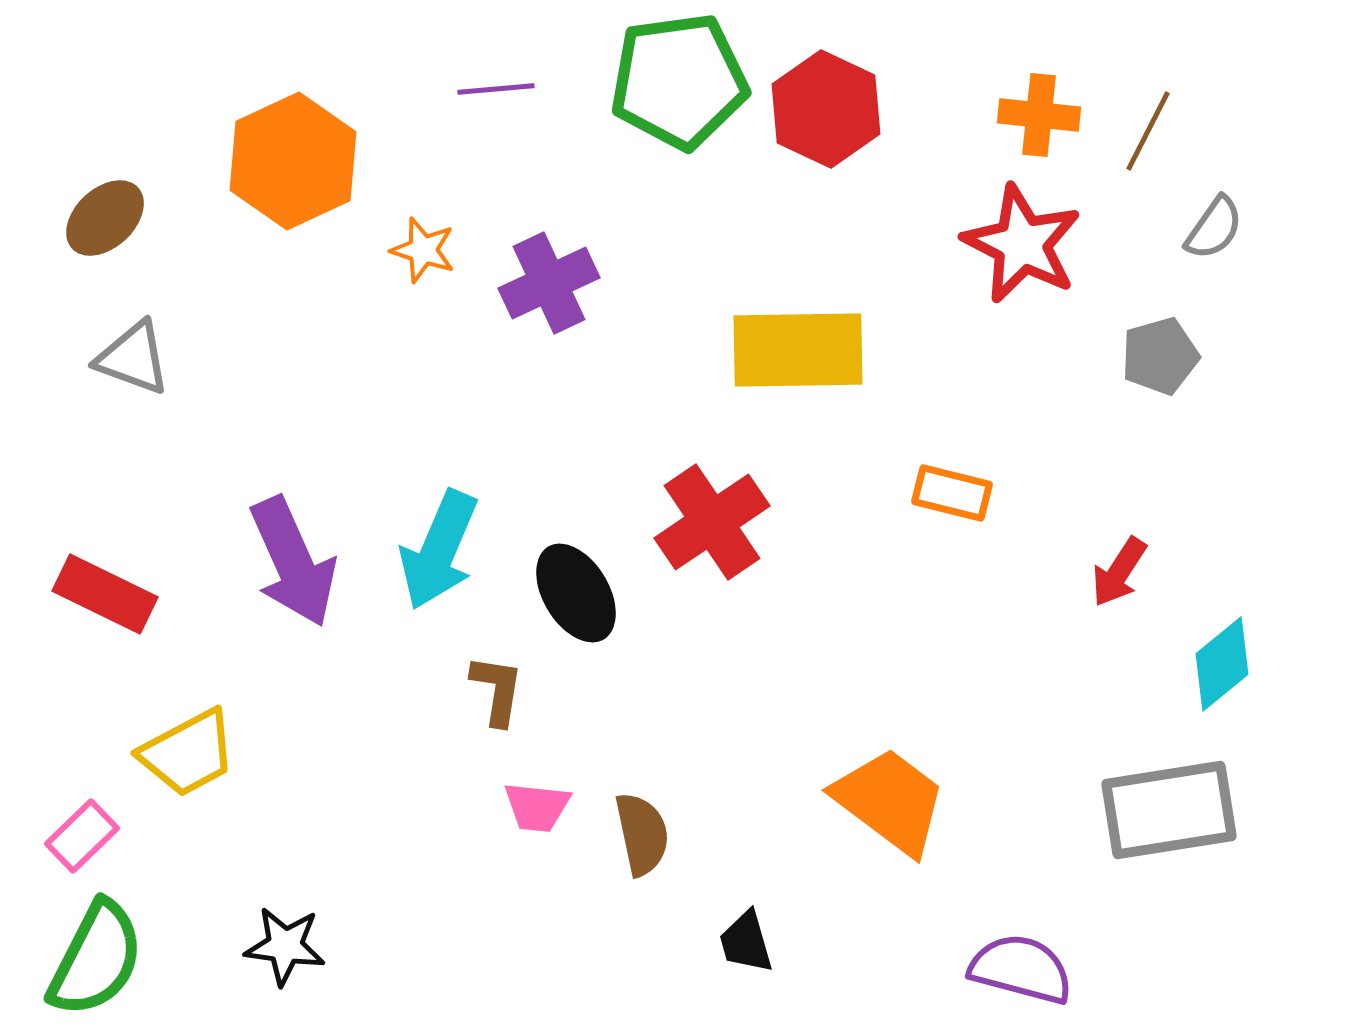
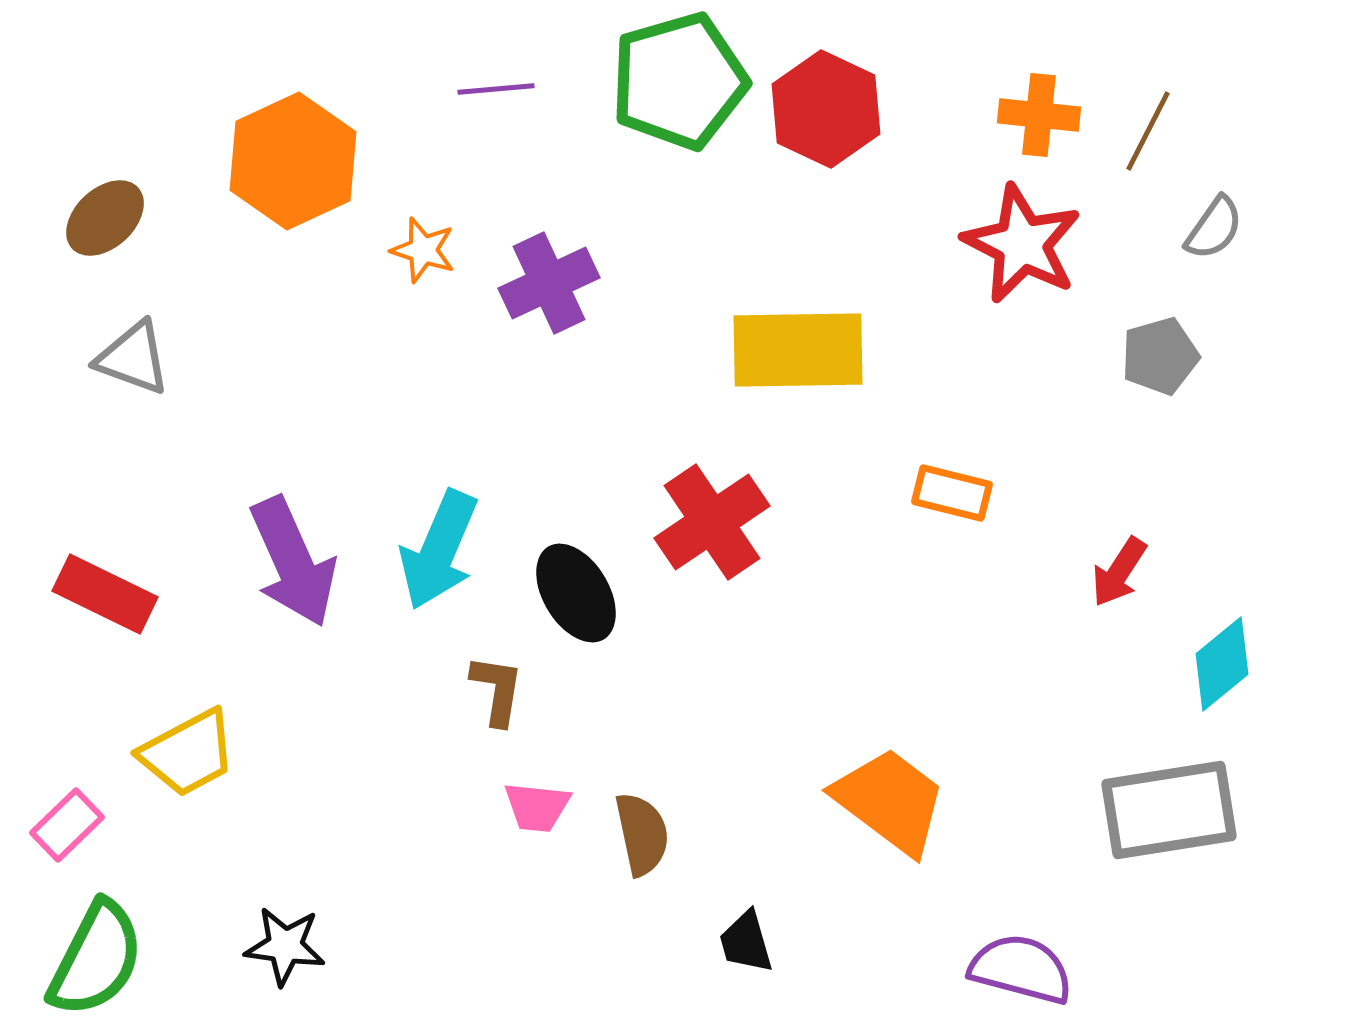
green pentagon: rotated 8 degrees counterclockwise
pink rectangle: moved 15 px left, 11 px up
